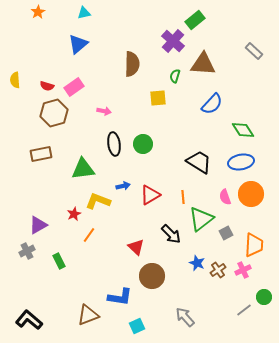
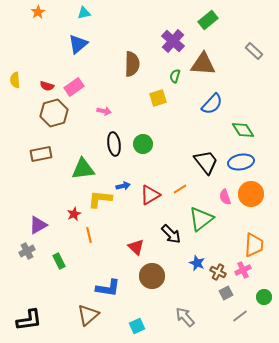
green rectangle at (195, 20): moved 13 px right
yellow square at (158, 98): rotated 12 degrees counterclockwise
black trapezoid at (199, 162): moved 7 px right; rotated 20 degrees clockwise
orange line at (183, 197): moved 3 px left, 8 px up; rotated 64 degrees clockwise
yellow L-shape at (98, 201): moved 2 px right, 2 px up; rotated 15 degrees counterclockwise
gray square at (226, 233): moved 60 px down
orange line at (89, 235): rotated 49 degrees counterclockwise
brown cross at (218, 270): moved 2 px down; rotated 28 degrees counterclockwise
blue L-shape at (120, 297): moved 12 px left, 9 px up
gray line at (244, 310): moved 4 px left, 6 px down
brown triangle at (88, 315): rotated 20 degrees counterclockwise
black L-shape at (29, 320): rotated 132 degrees clockwise
